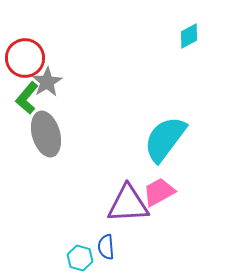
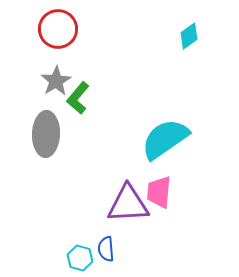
cyan diamond: rotated 8 degrees counterclockwise
red circle: moved 33 px right, 29 px up
gray star: moved 9 px right, 1 px up
green L-shape: moved 51 px right
gray ellipse: rotated 18 degrees clockwise
cyan semicircle: rotated 18 degrees clockwise
pink trapezoid: rotated 56 degrees counterclockwise
blue semicircle: moved 2 px down
